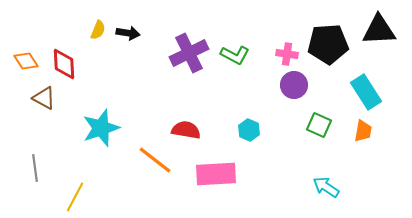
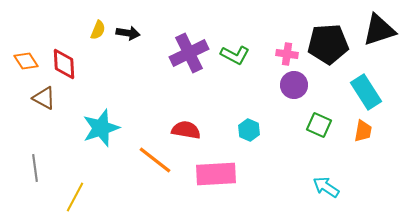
black triangle: rotated 15 degrees counterclockwise
